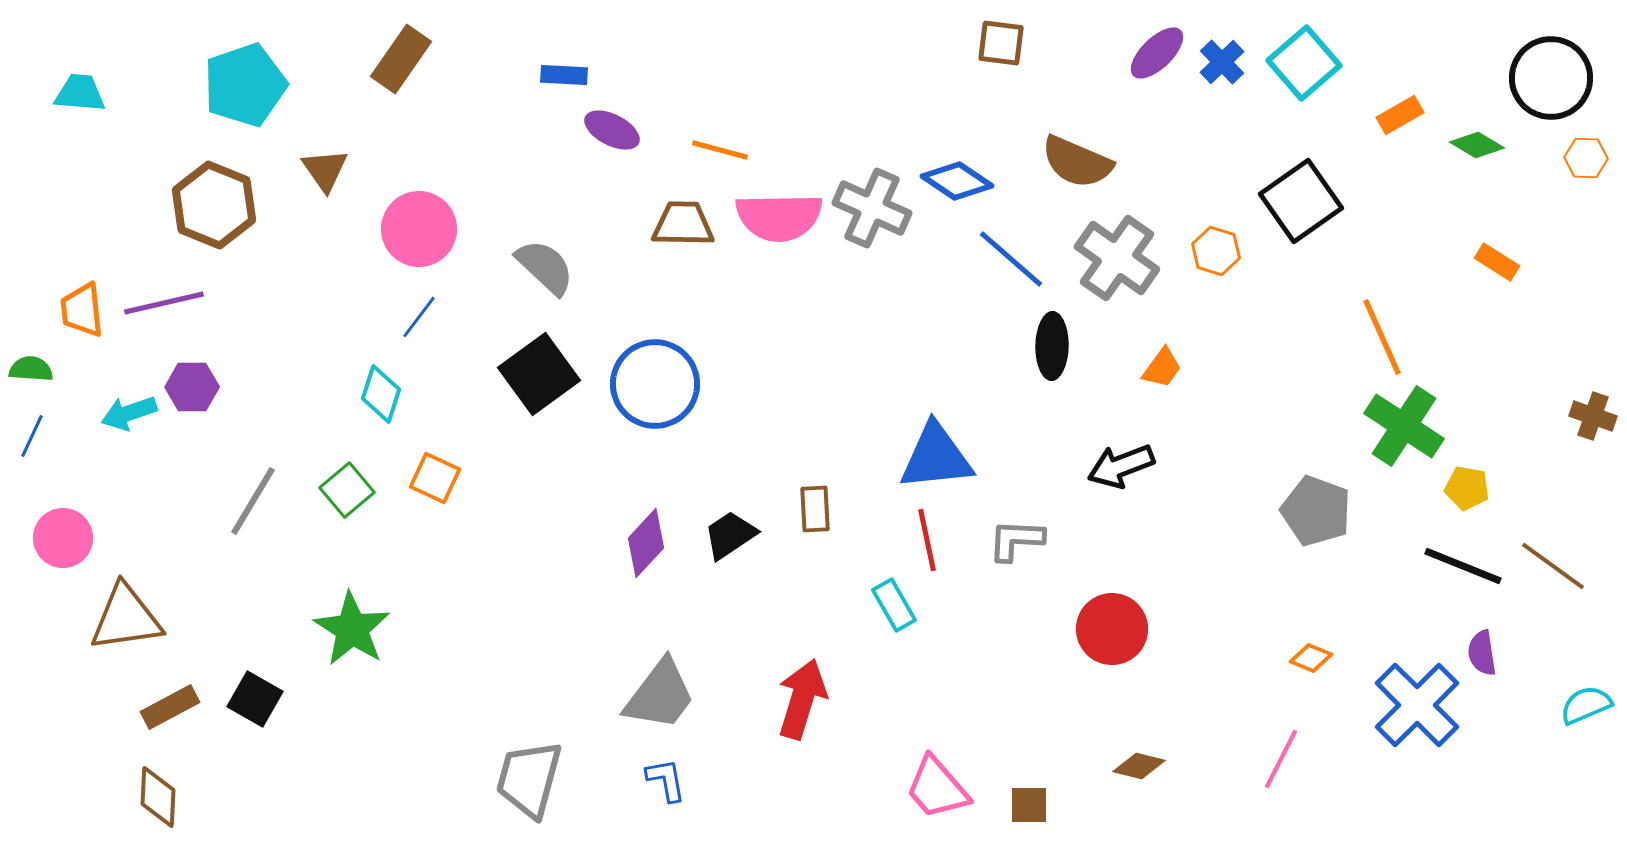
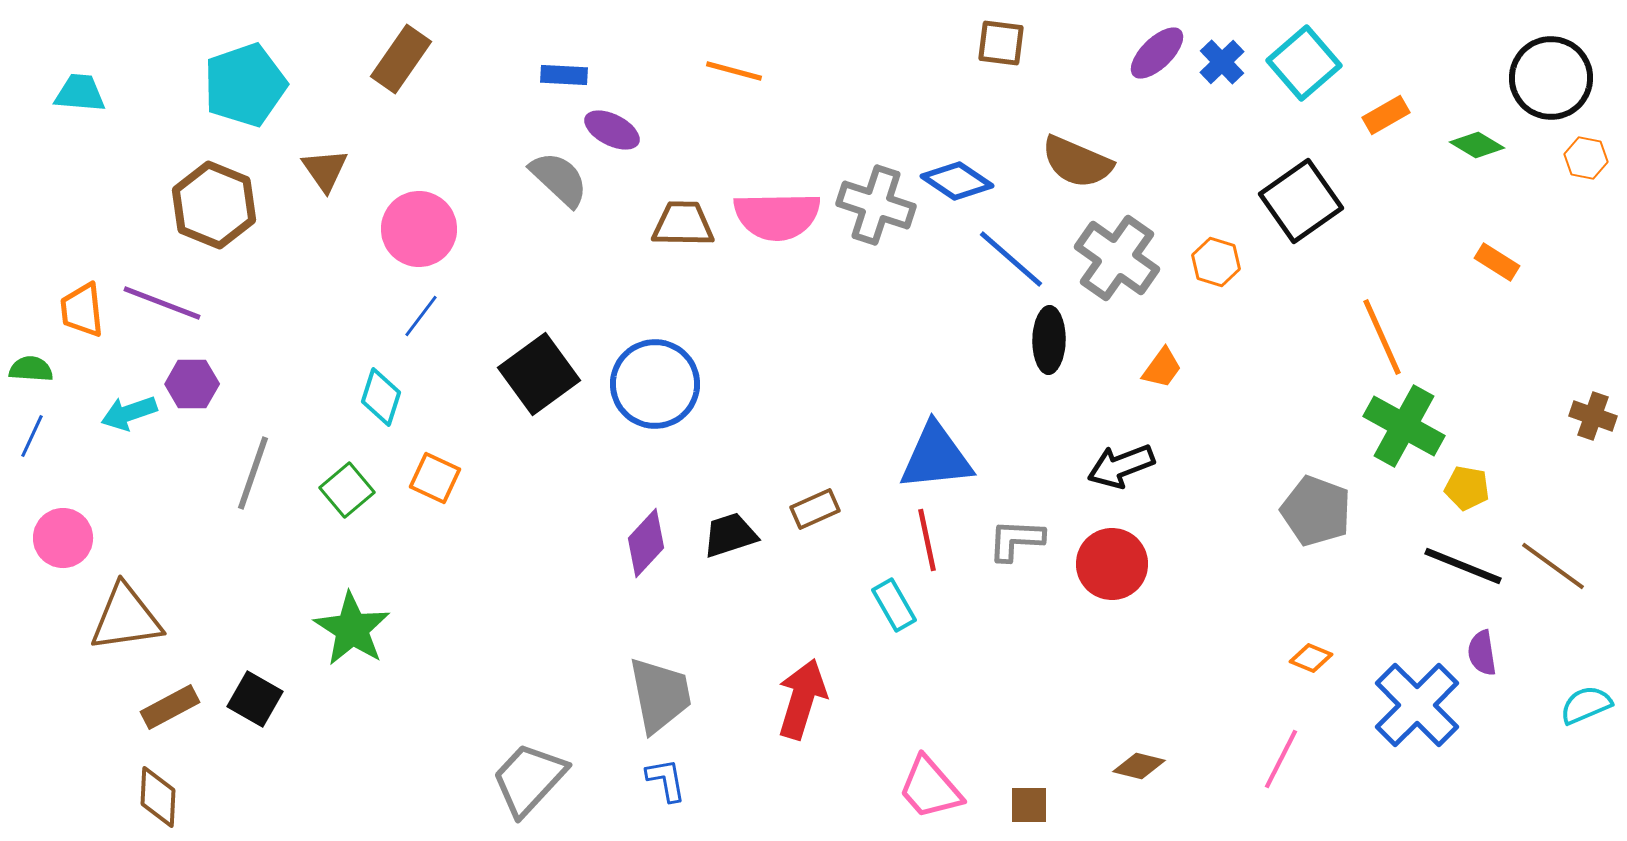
orange rectangle at (1400, 115): moved 14 px left
orange line at (720, 150): moved 14 px right, 79 px up
orange hexagon at (1586, 158): rotated 9 degrees clockwise
gray cross at (872, 208): moved 4 px right, 3 px up; rotated 6 degrees counterclockwise
pink semicircle at (779, 217): moved 2 px left, 1 px up
orange hexagon at (1216, 251): moved 11 px down
gray semicircle at (545, 267): moved 14 px right, 88 px up
purple line at (164, 303): moved 2 px left; rotated 34 degrees clockwise
blue line at (419, 317): moved 2 px right, 1 px up
black ellipse at (1052, 346): moved 3 px left, 6 px up
purple hexagon at (192, 387): moved 3 px up
cyan diamond at (381, 394): moved 3 px down
green cross at (1404, 426): rotated 4 degrees counterclockwise
gray line at (253, 501): moved 28 px up; rotated 12 degrees counterclockwise
brown rectangle at (815, 509): rotated 69 degrees clockwise
black trapezoid at (730, 535): rotated 16 degrees clockwise
red circle at (1112, 629): moved 65 px up
gray trapezoid at (660, 695): rotated 48 degrees counterclockwise
gray trapezoid at (529, 779): rotated 28 degrees clockwise
pink trapezoid at (937, 788): moved 7 px left
